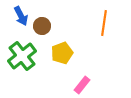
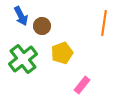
green cross: moved 1 px right, 3 px down
